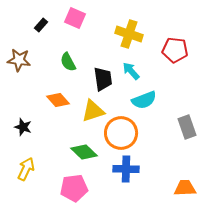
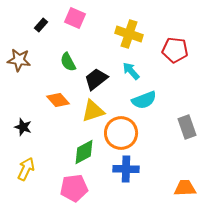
black trapezoid: moved 7 px left; rotated 120 degrees counterclockwise
green diamond: rotated 72 degrees counterclockwise
